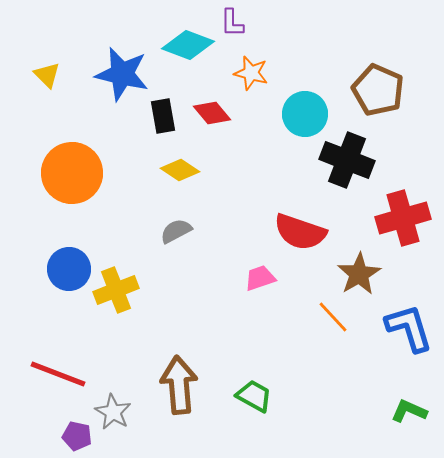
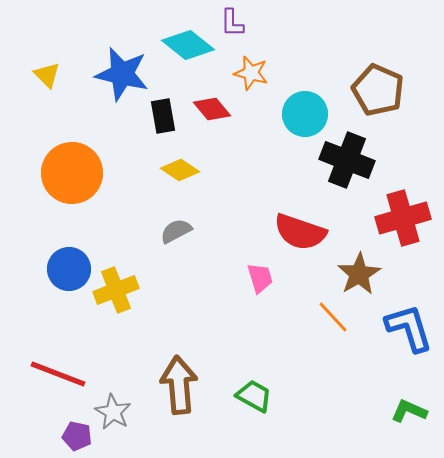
cyan diamond: rotated 18 degrees clockwise
red diamond: moved 4 px up
pink trapezoid: rotated 92 degrees clockwise
